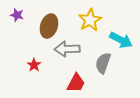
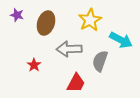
brown ellipse: moved 3 px left, 3 px up
gray arrow: moved 2 px right
gray semicircle: moved 3 px left, 2 px up
